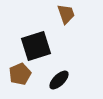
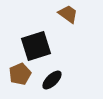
brown trapezoid: moved 2 px right; rotated 35 degrees counterclockwise
black ellipse: moved 7 px left
